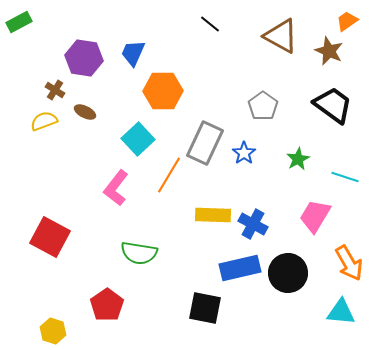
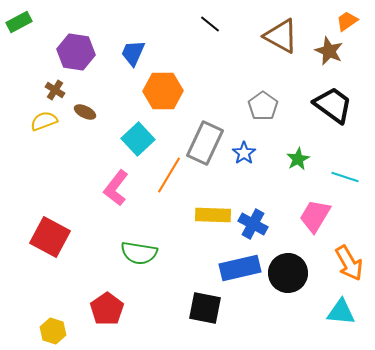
purple hexagon: moved 8 px left, 6 px up
red pentagon: moved 4 px down
